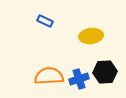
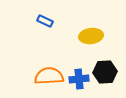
blue cross: rotated 12 degrees clockwise
